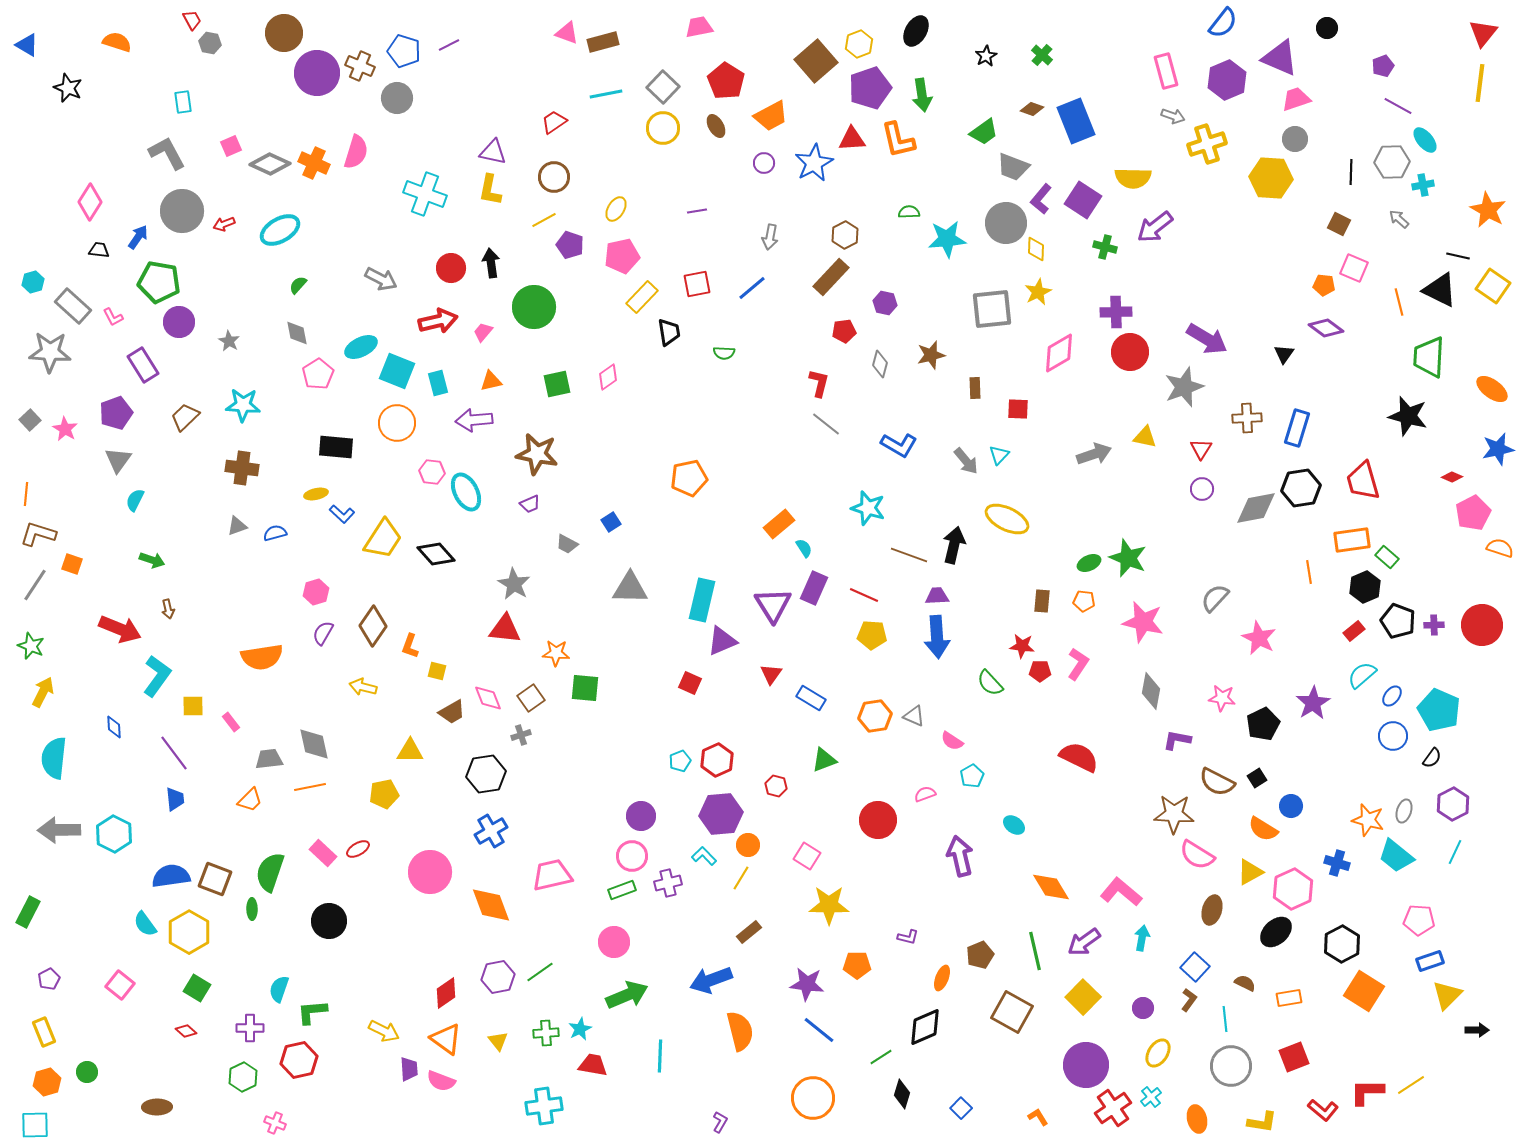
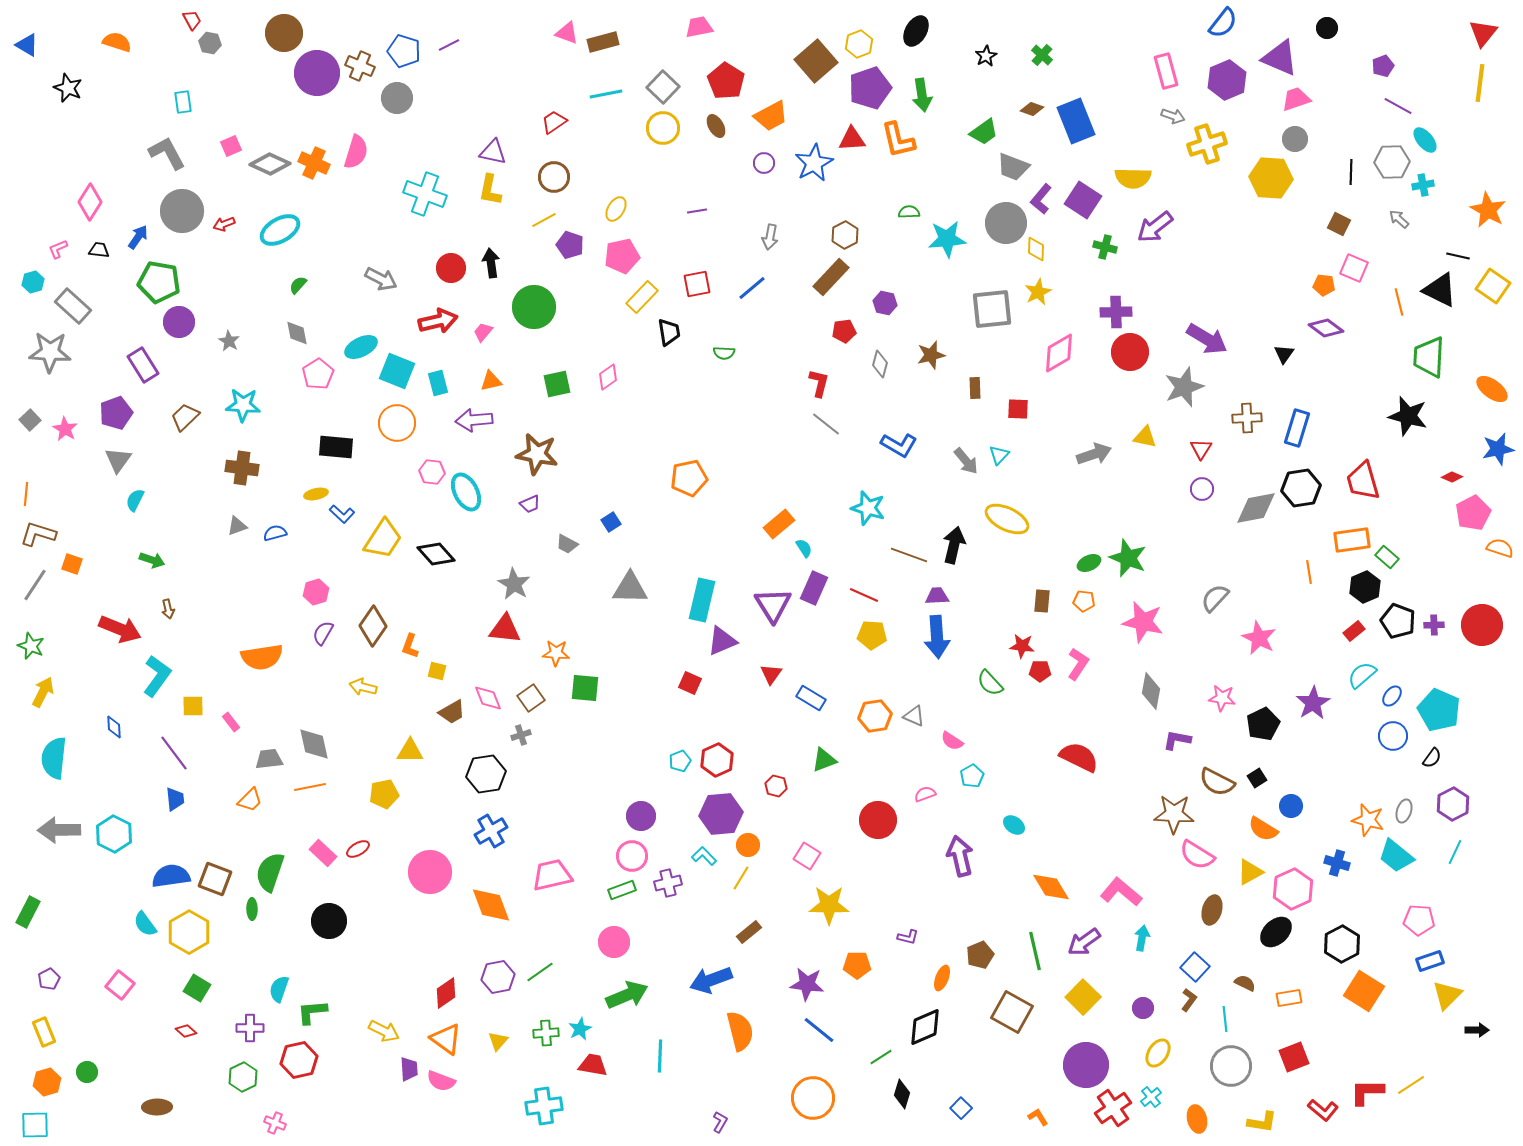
pink L-shape at (113, 317): moved 55 px left, 68 px up; rotated 95 degrees clockwise
yellow triangle at (498, 1041): rotated 20 degrees clockwise
